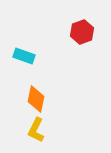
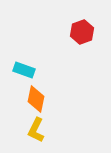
cyan rectangle: moved 14 px down
